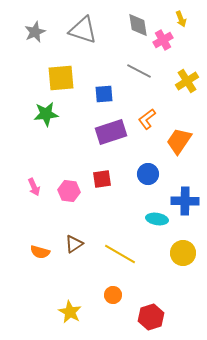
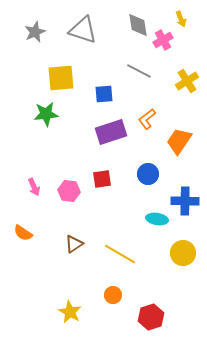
orange semicircle: moved 17 px left, 19 px up; rotated 18 degrees clockwise
